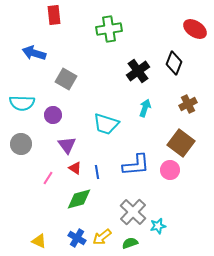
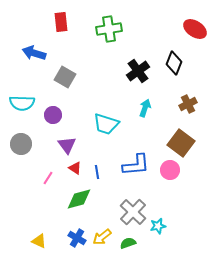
red rectangle: moved 7 px right, 7 px down
gray square: moved 1 px left, 2 px up
green semicircle: moved 2 px left
